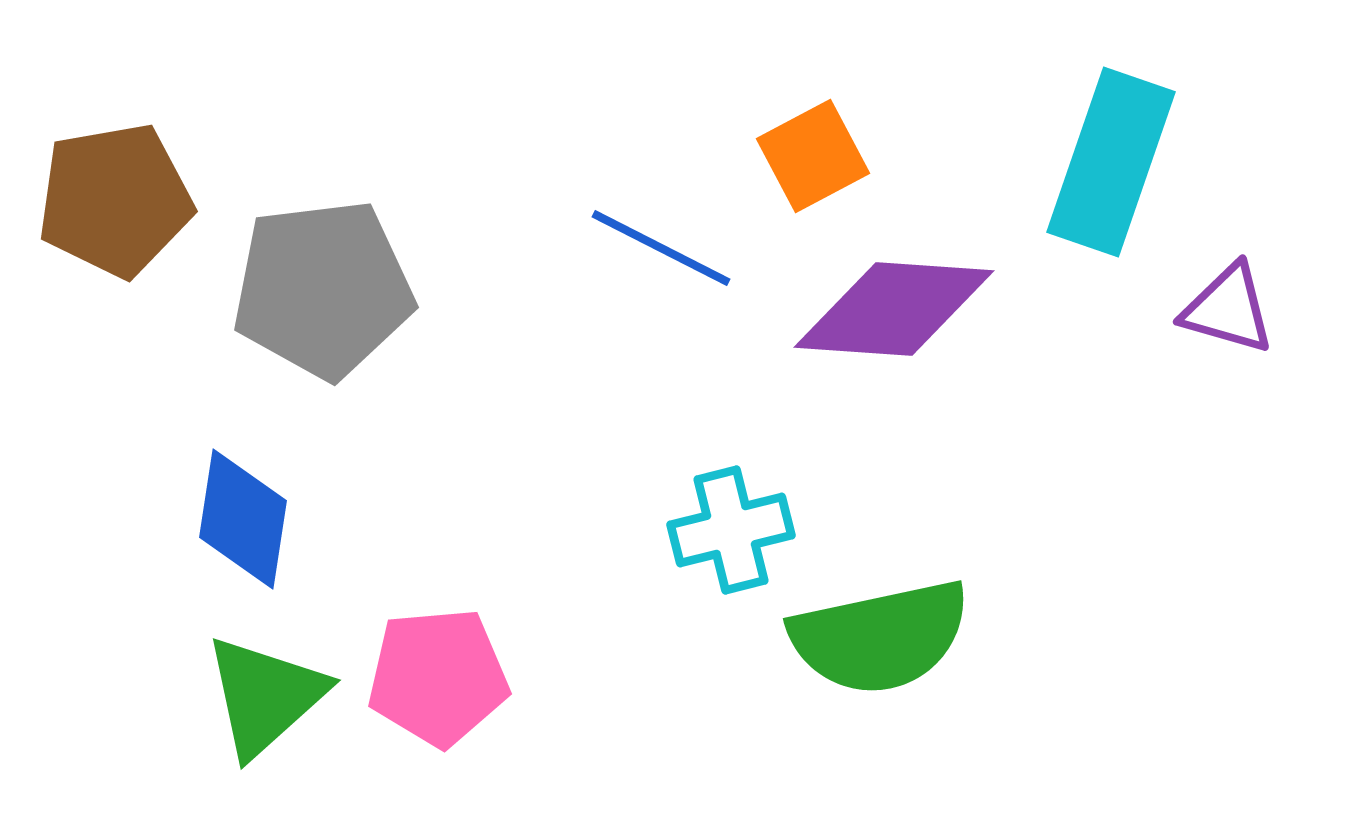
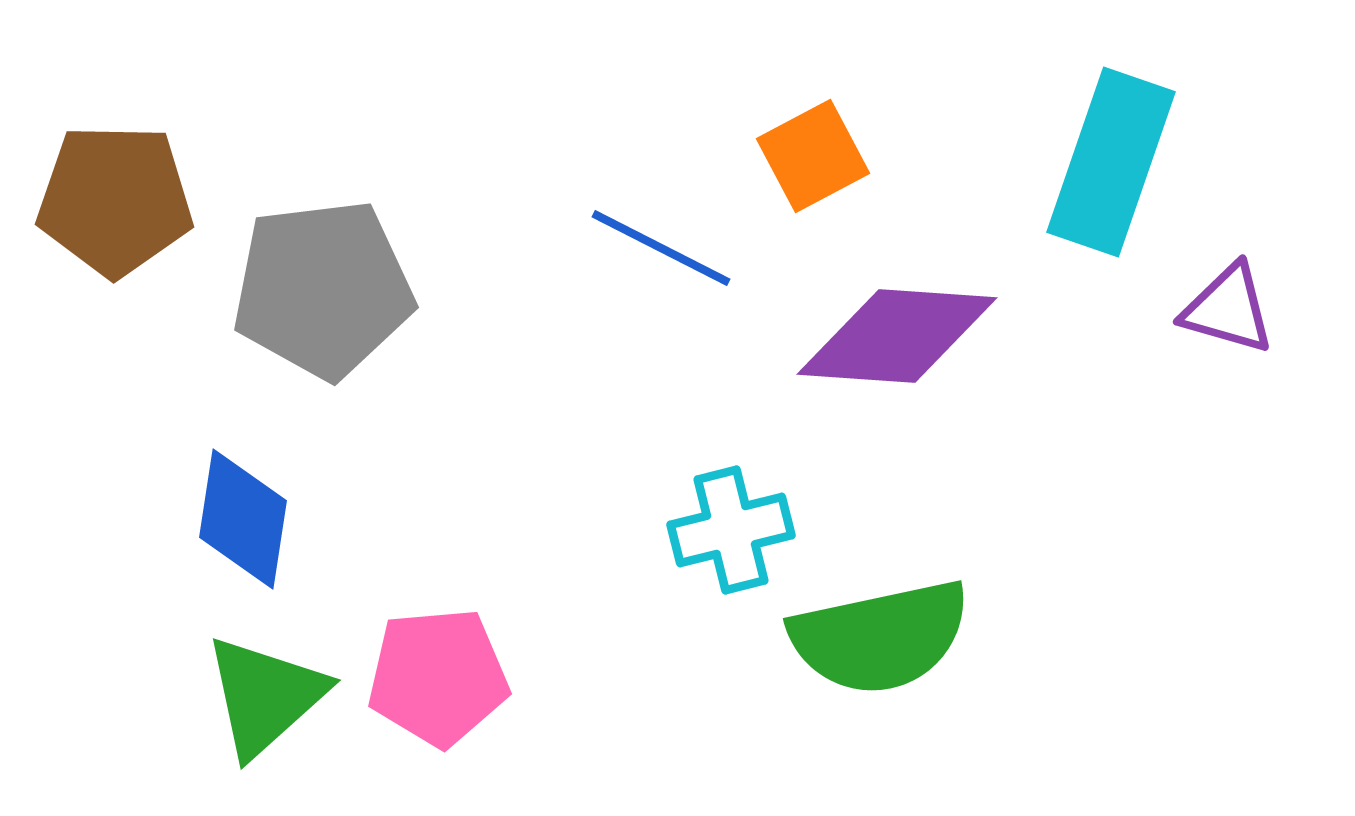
brown pentagon: rotated 11 degrees clockwise
purple diamond: moved 3 px right, 27 px down
